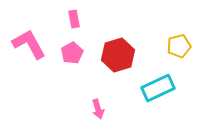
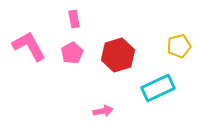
pink L-shape: moved 2 px down
pink arrow: moved 5 px right, 2 px down; rotated 84 degrees counterclockwise
